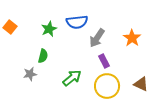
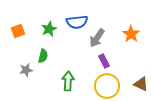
orange square: moved 8 px right, 4 px down; rotated 32 degrees clockwise
orange star: moved 1 px left, 4 px up
gray star: moved 4 px left, 4 px up
green arrow: moved 4 px left, 3 px down; rotated 48 degrees counterclockwise
